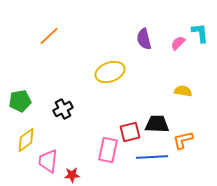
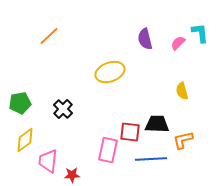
purple semicircle: moved 1 px right
yellow semicircle: moved 1 px left; rotated 114 degrees counterclockwise
green pentagon: moved 2 px down
black cross: rotated 18 degrees counterclockwise
red square: rotated 20 degrees clockwise
yellow diamond: moved 1 px left
blue line: moved 1 px left, 2 px down
